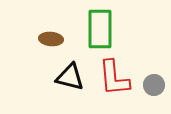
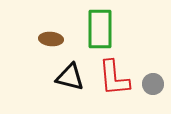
gray circle: moved 1 px left, 1 px up
